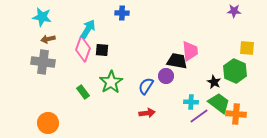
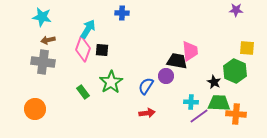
purple star: moved 2 px right, 1 px up
brown arrow: moved 1 px down
green trapezoid: rotated 35 degrees counterclockwise
orange circle: moved 13 px left, 14 px up
